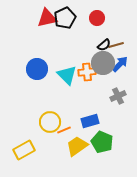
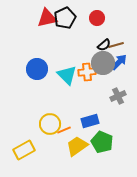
blue arrow: moved 1 px left, 2 px up
yellow circle: moved 2 px down
